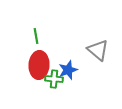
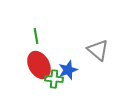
red ellipse: rotated 32 degrees counterclockwise
